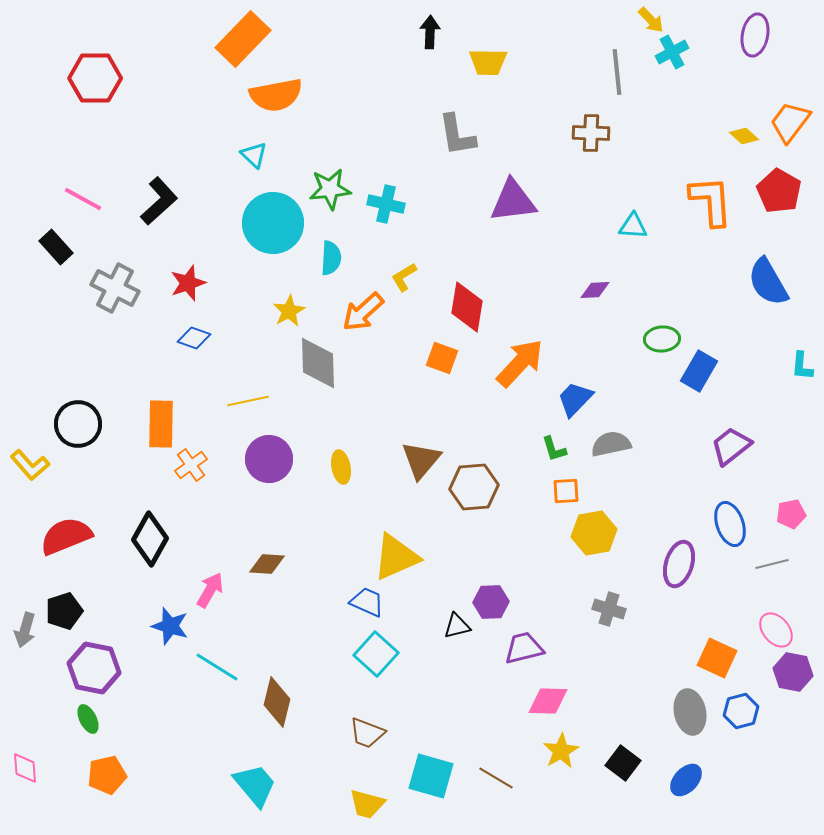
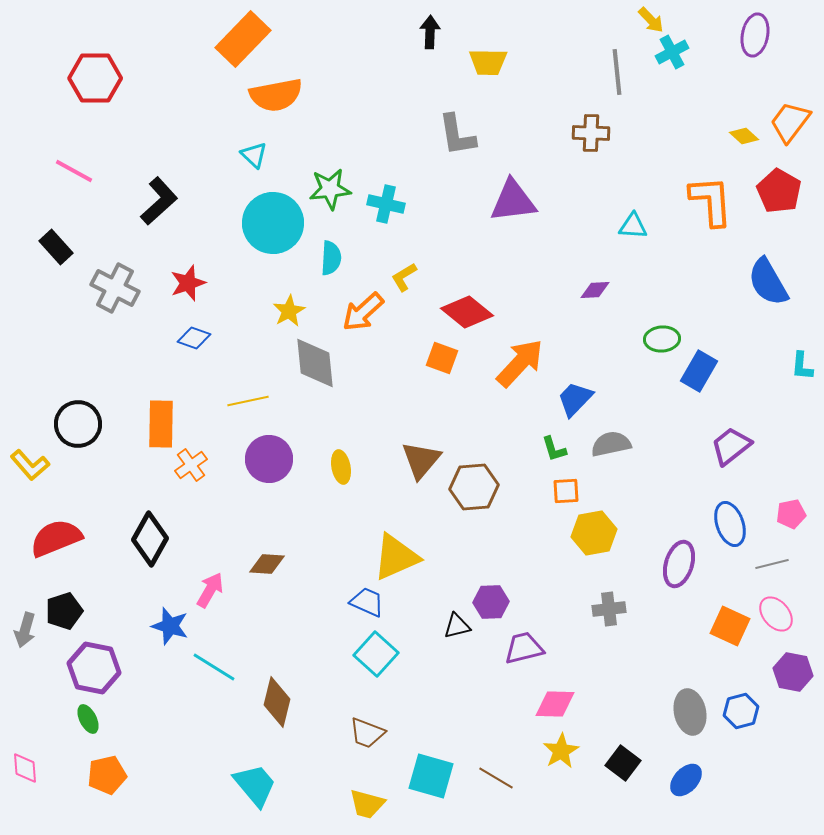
pink line at (83, 199): moved 9 px left, 28 px up
red diamond at (467, 307): moved 5 px down; rotated 60 degrees counterclockwise
gray diamond at (318, 363): moved 3 px left; rotated 4 degrees counterclockwise
red semicircle at (66, 536): moved 10 px left, 2 px down
gray cross at (609, 609): rotated 24 degrees counterclockwise
pink ellipse at (776, 630): moved 16 px up
orange square at (717, 658): moved 13 px right, 32 px up
cyan line at (217, 667): moved 3 px left
pink diamond at (548, 701): moved 7 px right, 3 px down
